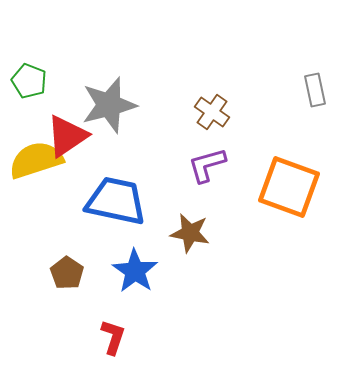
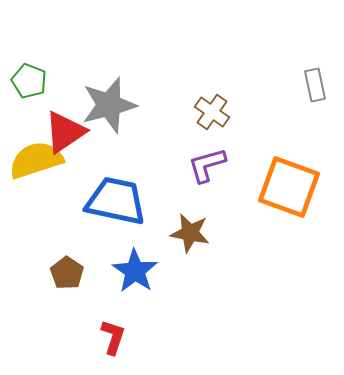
gray rectangle: moved 5 px up
red triangle: moved 2 px left, 4 px up
